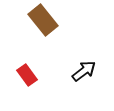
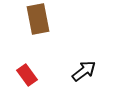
brown rectangle: moved 5 px left, 1 px up; rotated 28 degrees clockwise
